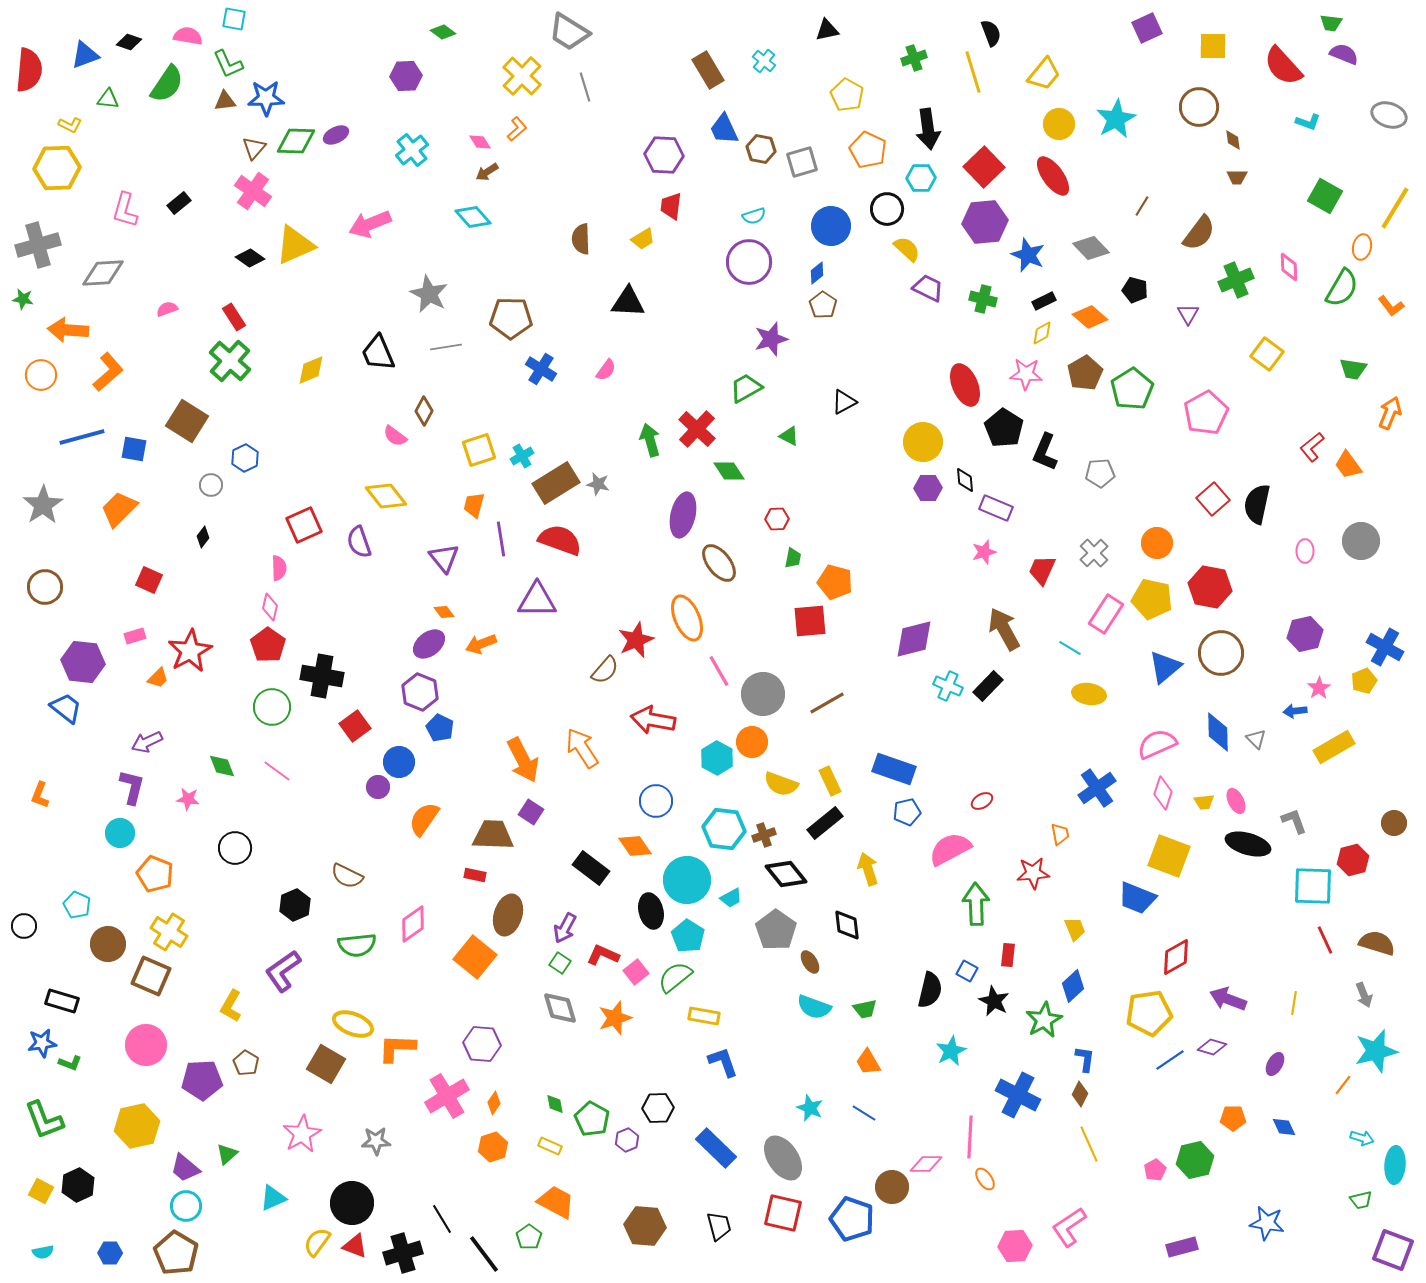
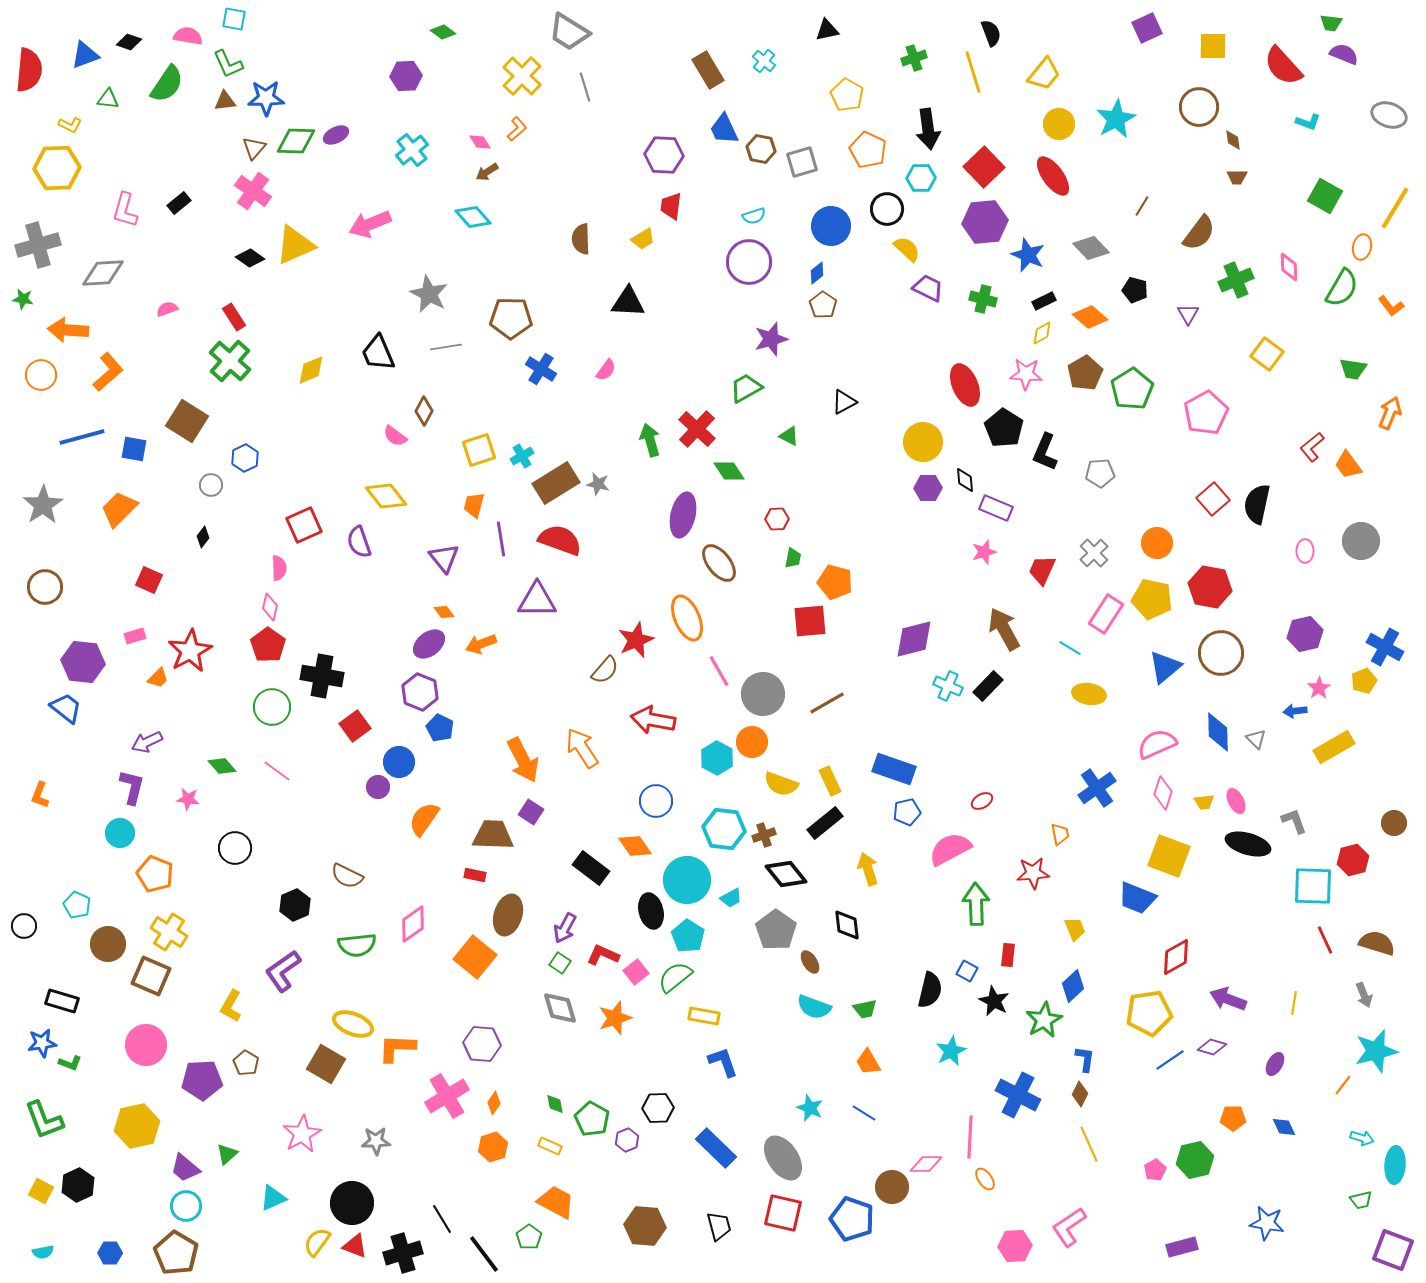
green diamond at (222, 766): rotated 20 degrees counterclockwise
